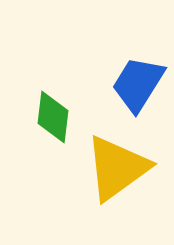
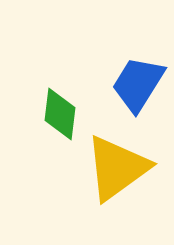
green diamond: moved 7 px right, 3 px up
